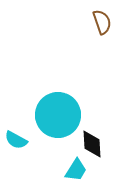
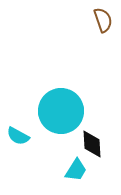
brown semicircle: moved 1 px right, 2 px up
cyan circle: moved 3 px right, 4 px up
cyan semicircle: moved 2 px right, 4 px up
